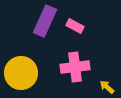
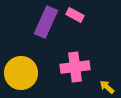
purple rectangle: moved 1 px right, 1 px down
pink rectangle: moved 11 px up
